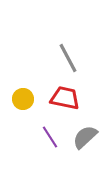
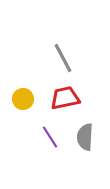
gray line: moved 5 px left
red trapezoid: rotated 24 degrees counterclockwise
gray semicircle: rotated 44 degrees counterclockwise
